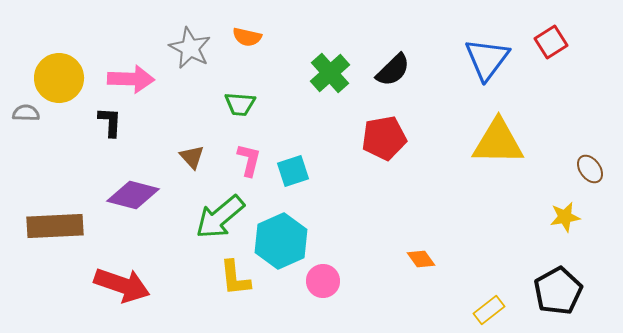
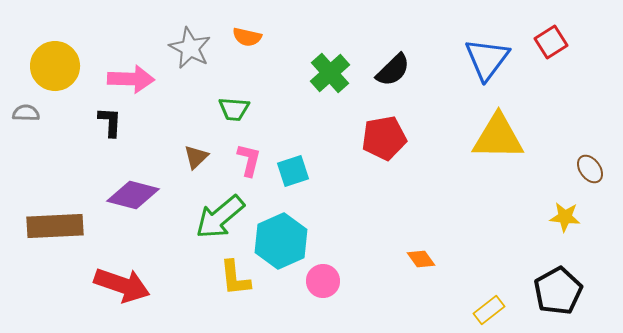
yellow circle: moved 4 px left, 12 px up
green trapezoid: moved 6 px left, 5 px down
yellow triangle: moved 5 px up
brown triangle: moved 4 px right; rotated 28 degrees clockwise
yellow star: rotated 16 degrees clockwise
